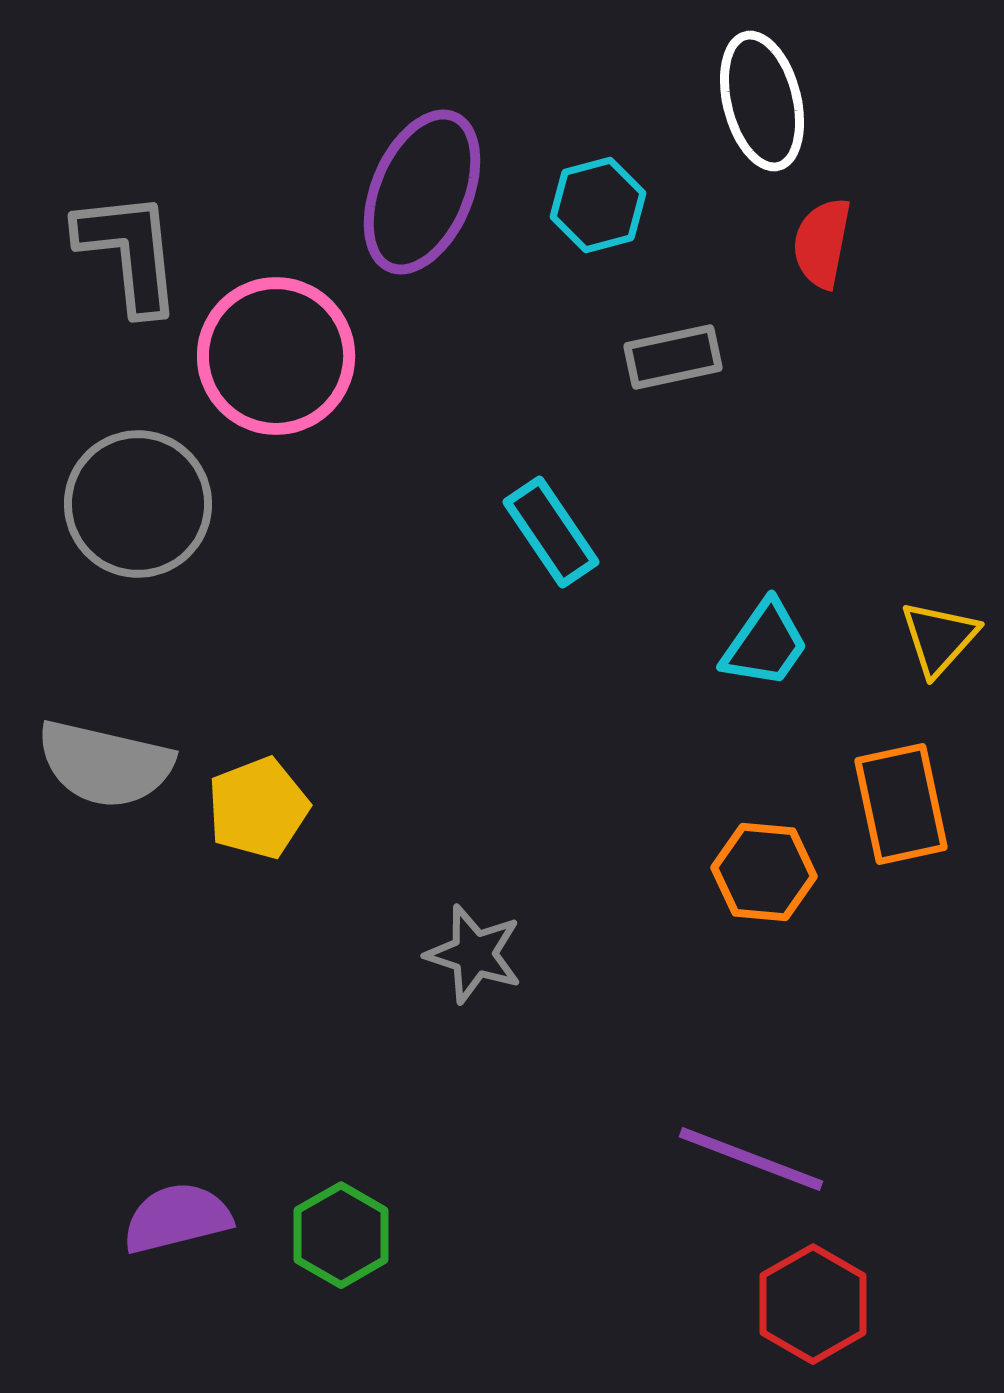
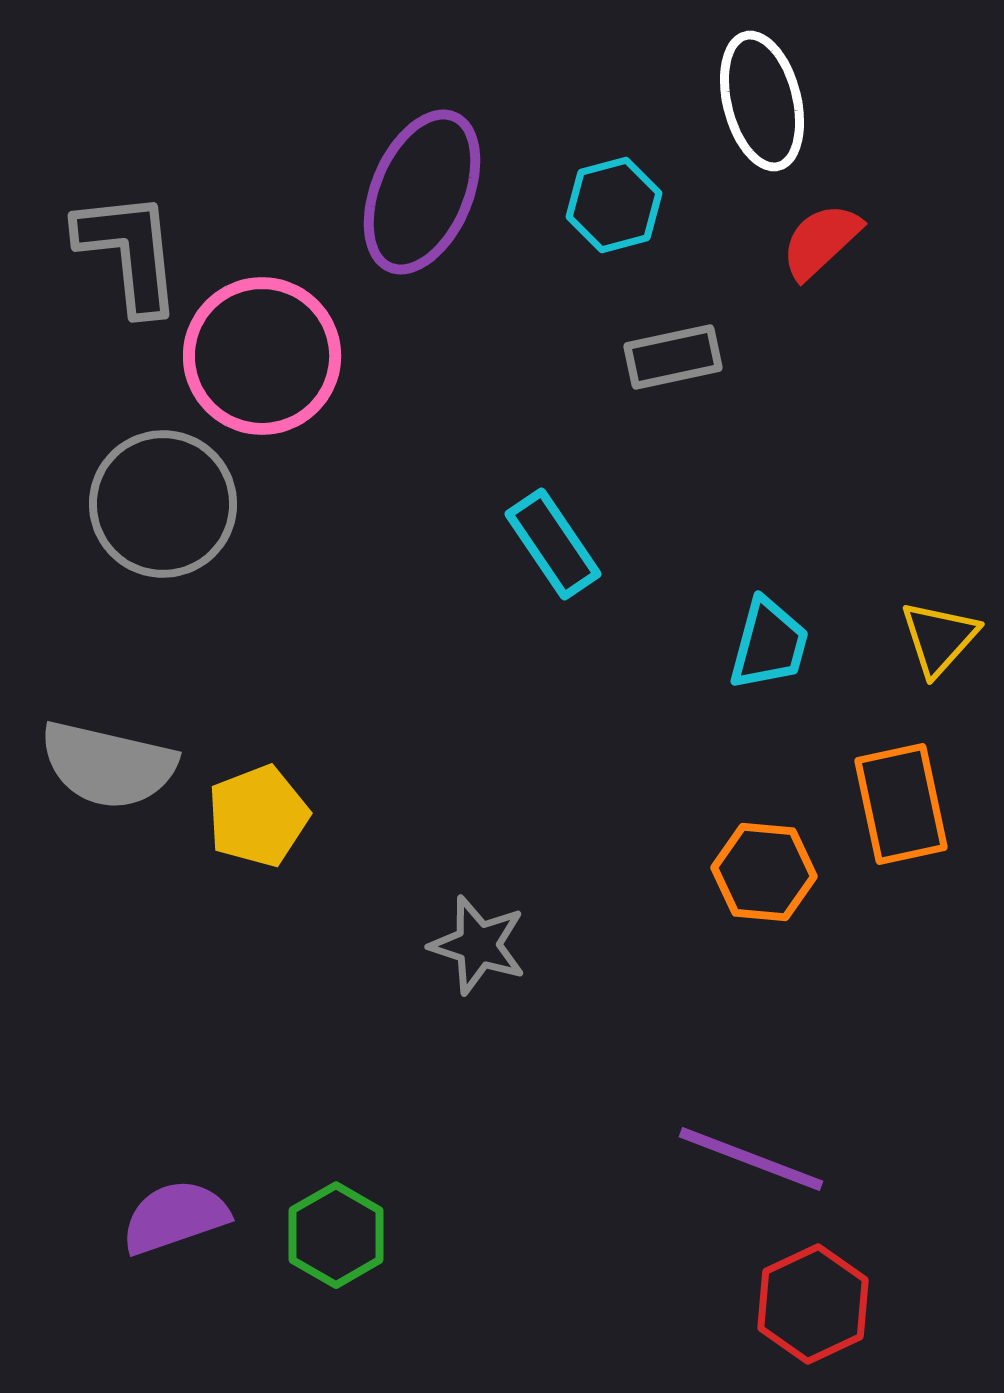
cyan hexagon: moved 16 px right
red semicircle: moved 1 px left, 2 px up; rotated 36 degrees clockwise
pink circle: moved 14 px left
gray circle: moved 25 px right
cyan rectangle: moved 2 px right, 12 px down
cyan trapezoid: moved 4 px right; rotated 20 degrees counterclockwise
gray semicircle: moved 3 px right, 1 px down
yellow pentagon: moved 8 px down
gray star: moved 4 px right, 9 px up
purple semicircle: moved 2 px left, 1 px up; rotated 5 degrees counterclockwise
green hexagon: moved 5 px left
red hexagon: rotated 5 degrees clockwise
